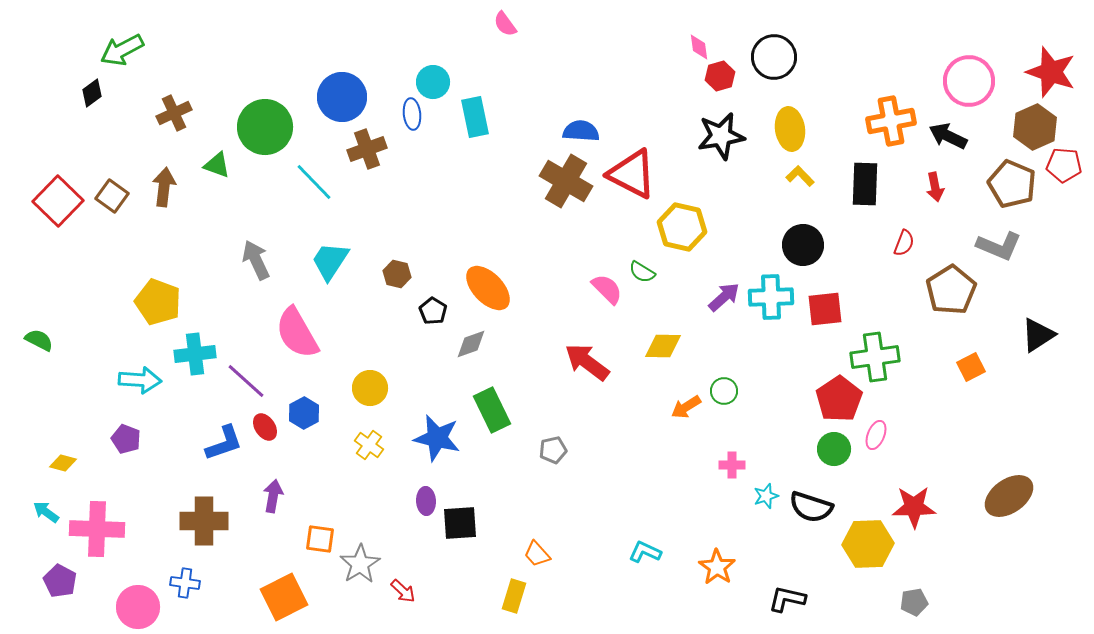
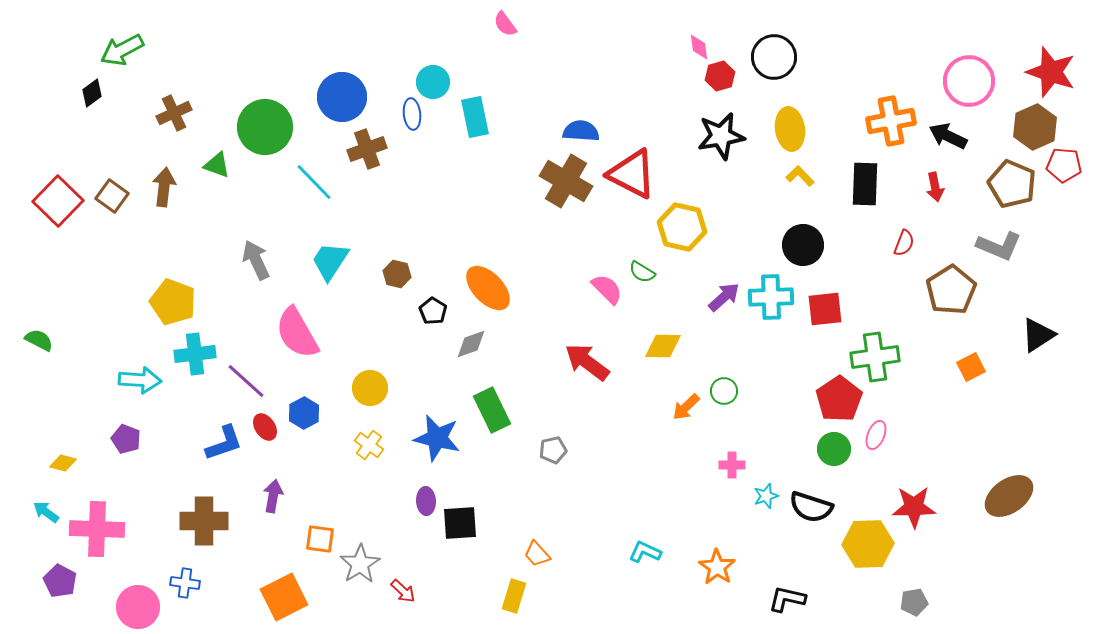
yellow pentagon at (158, 302): moved 15 px right
orange arrow at (686, 407): rotated 12 degrees counterclockwise
